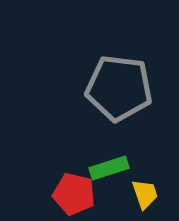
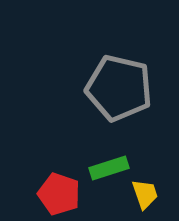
gray pentagon: rotated 6 degrees clockwise
red pentagon: moved 15 px left; rotated 6 degrees clockwise
